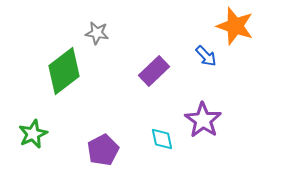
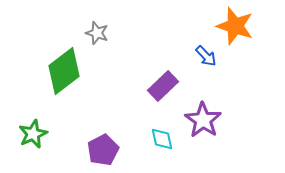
gray star: rotated 10 degrees clockwise
purple rectangle: moved 9 px right, 15 px down
